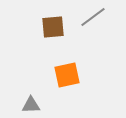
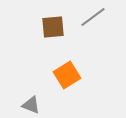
orange square: rotated 20 degrees counterclockwise
gray triangle: rotated 24 degrees clockwise
